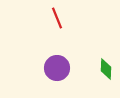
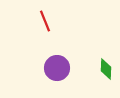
red line: moved 12 px left, 3 px down
